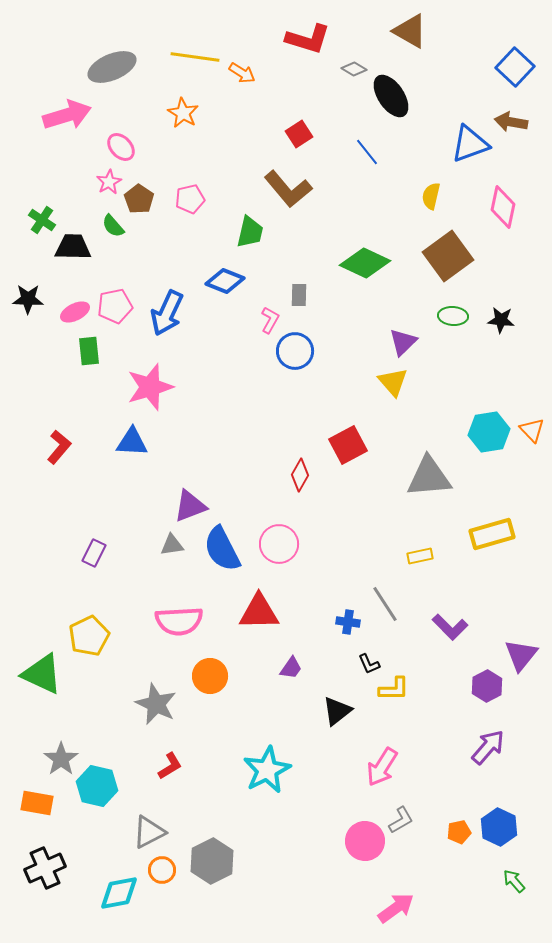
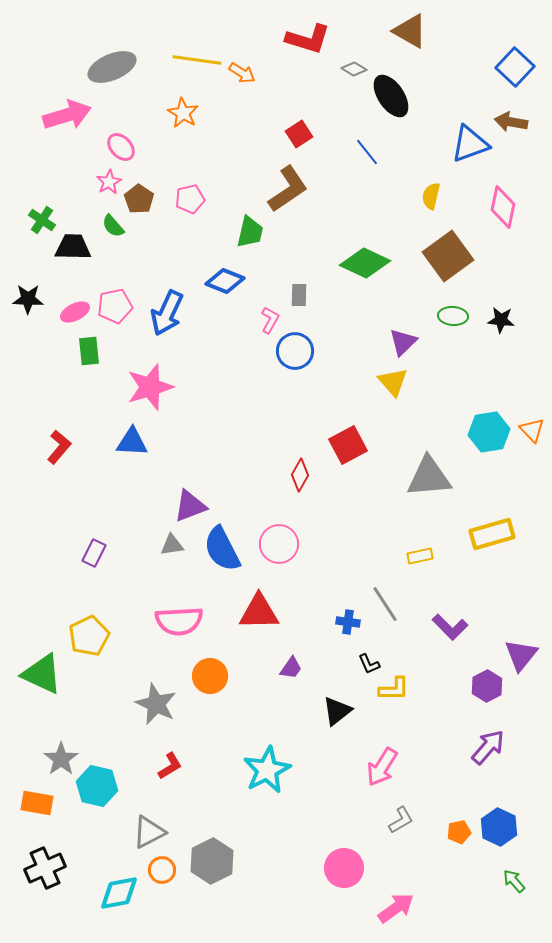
yellow line at (195, 57): moved 2 px right, 3 px down
brown L-shape at (288, 189): rotated 84 degrees counterclockwise
pink circle at (365, 841): moved 21 px left, 27 px down
